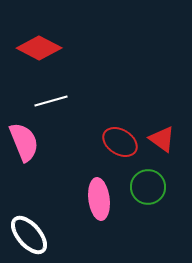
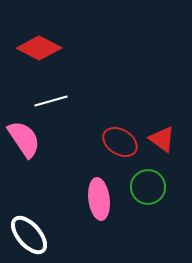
pink semicircle: moved 3 px up; rotated 12 degrees counterclockwise
